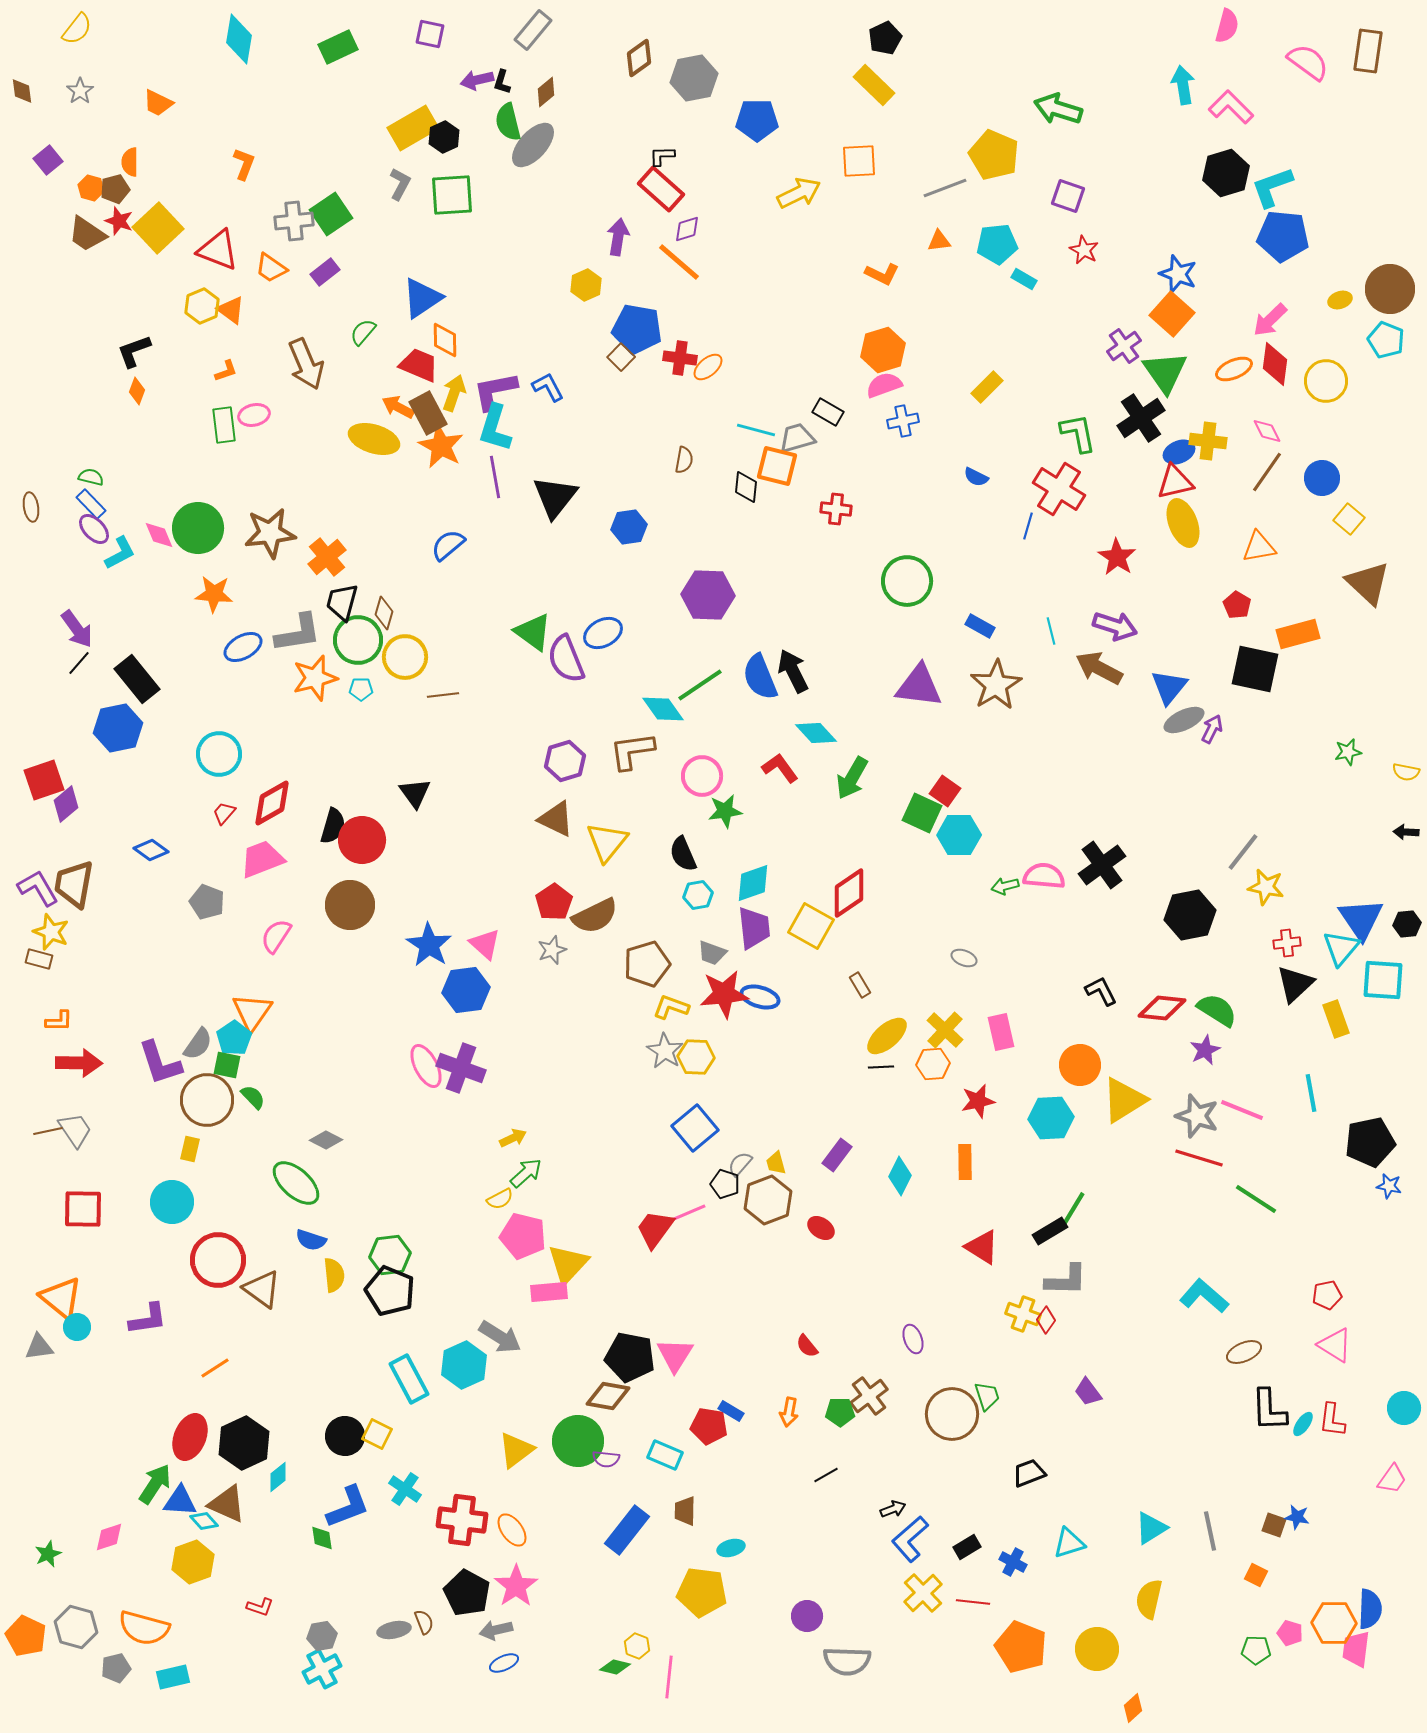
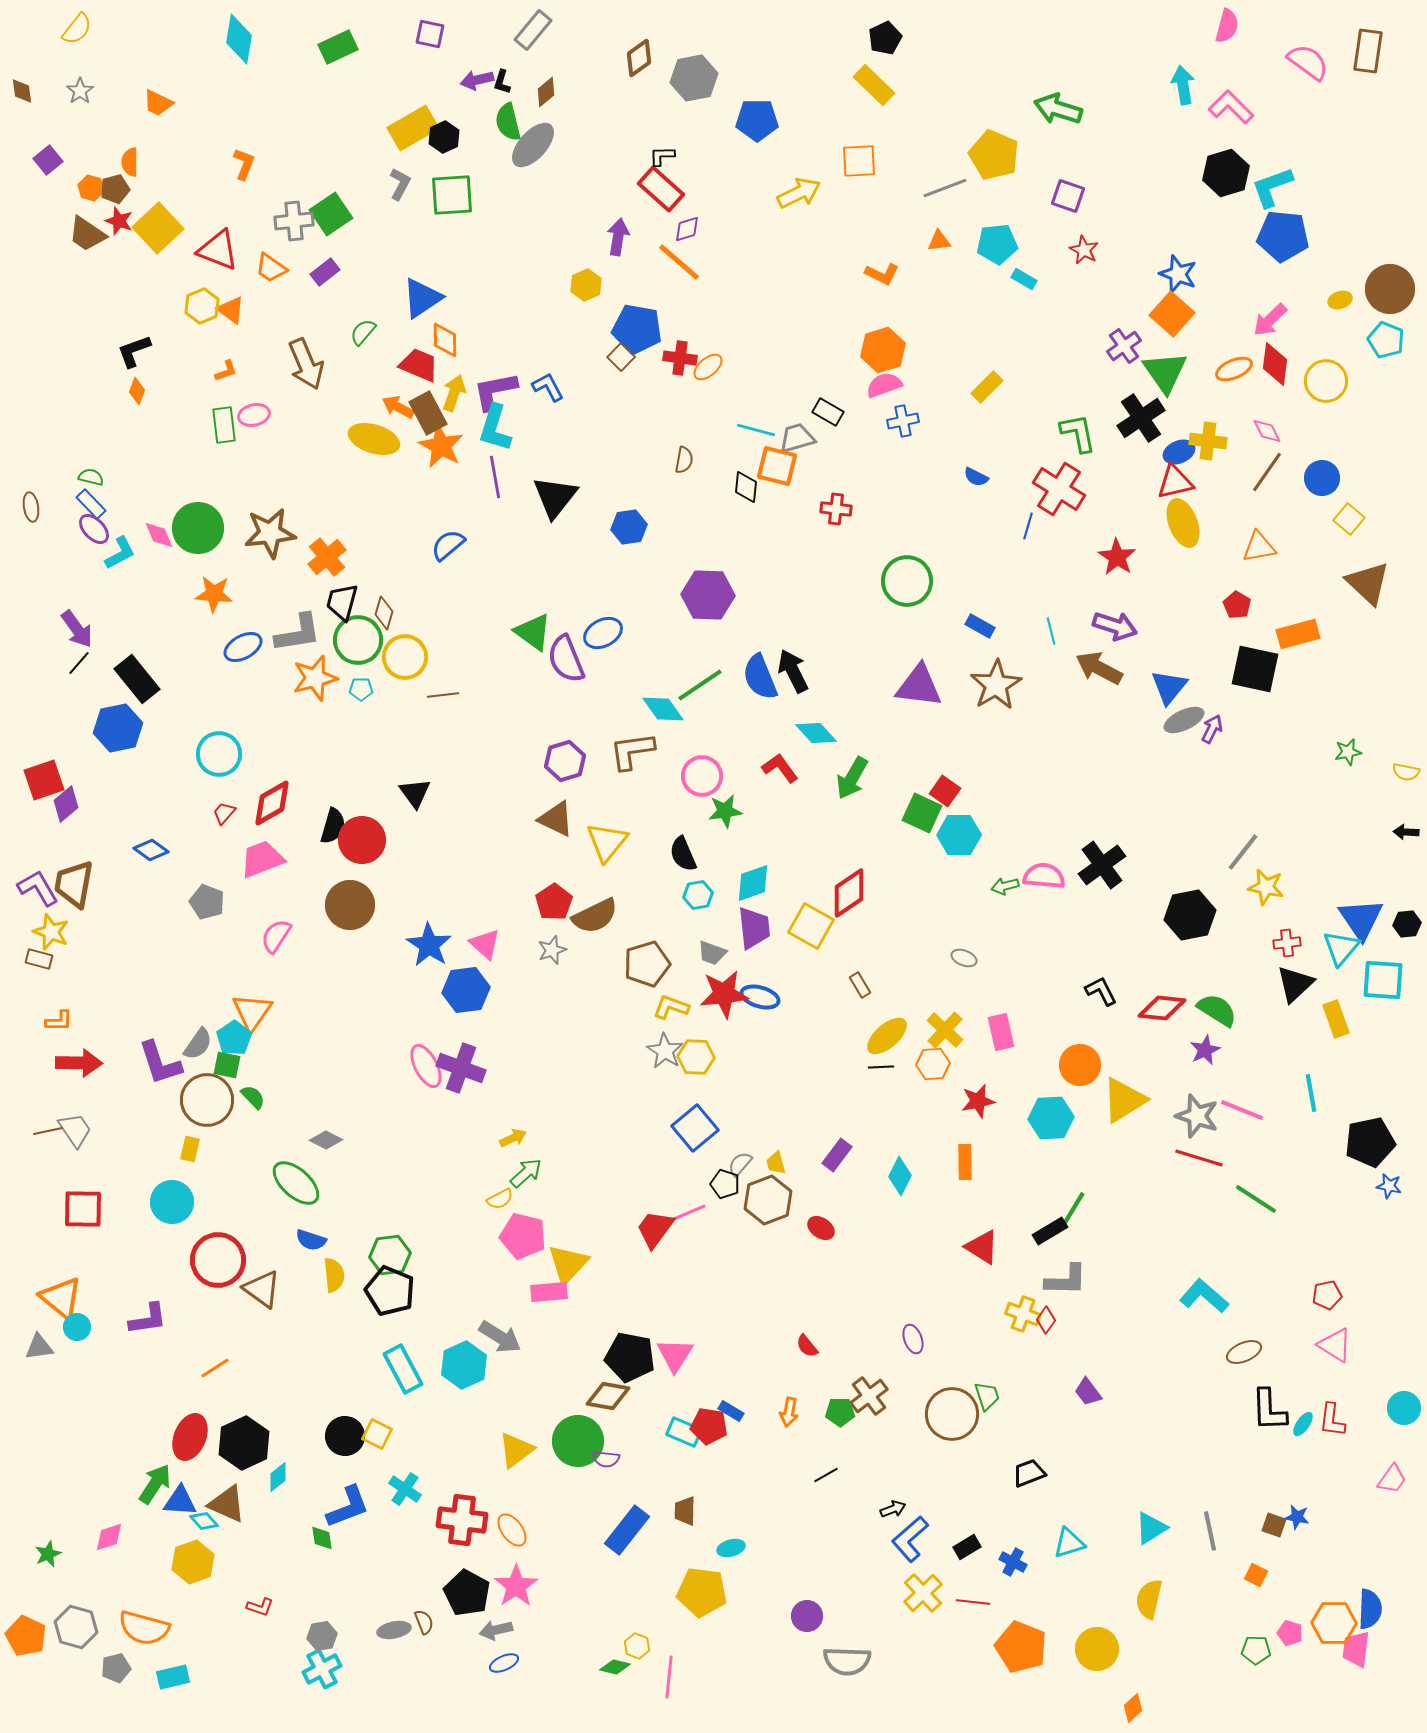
cyan rectangle at (409, 1379): moved 6 px left, 10 px up
cyan rectangle at (665, 1455): moved 19 px right, 23 px up
